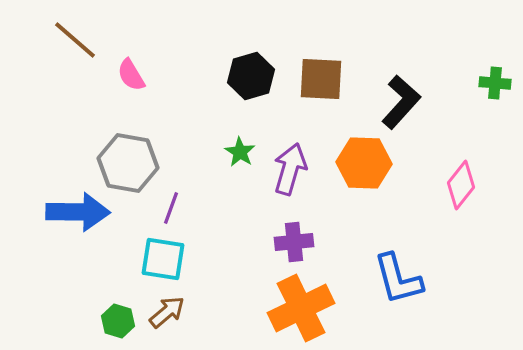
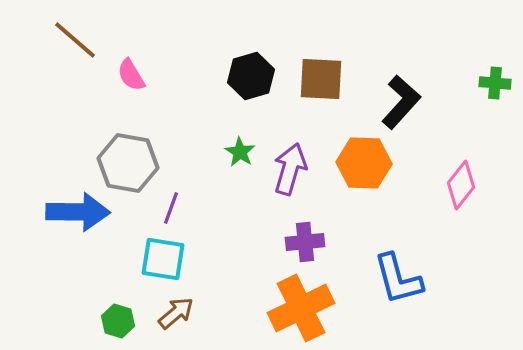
purple cross: moved 11 px right
brown arrow: moved 9 px right, 1 px down
